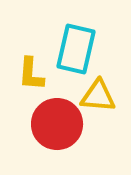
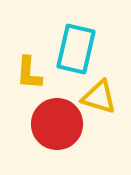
yellow L-shape: moved 2 px left, 1 px up
yellow triangle: moved 1 px right, 1 px down; rotated 12 degrees clockwise
